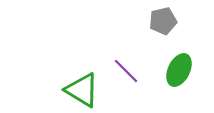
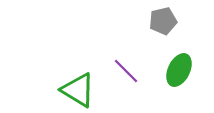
green triangle: moved 4 px left
